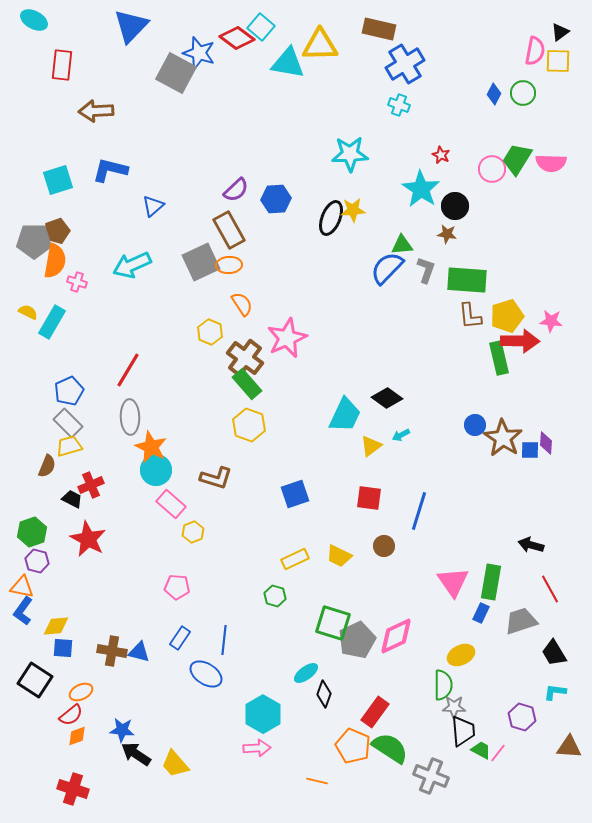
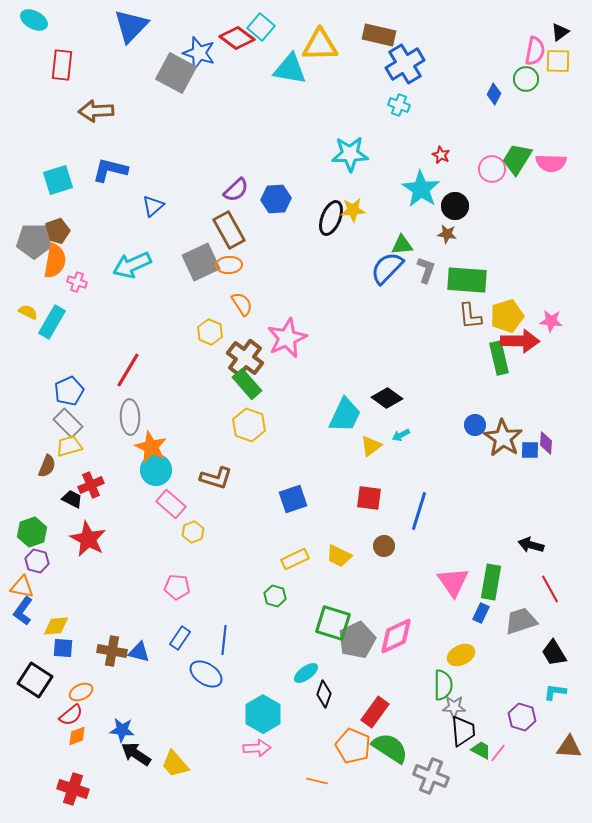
brown rectangle at (379, 29): moved 6 px down
cyan triangle at (288, 63): moved 2 px right, 6 px down
green circle at (523, 93): moved 3 px right, 14 px up
blue square at (295, 494): moved 2 px left, 5 px down
